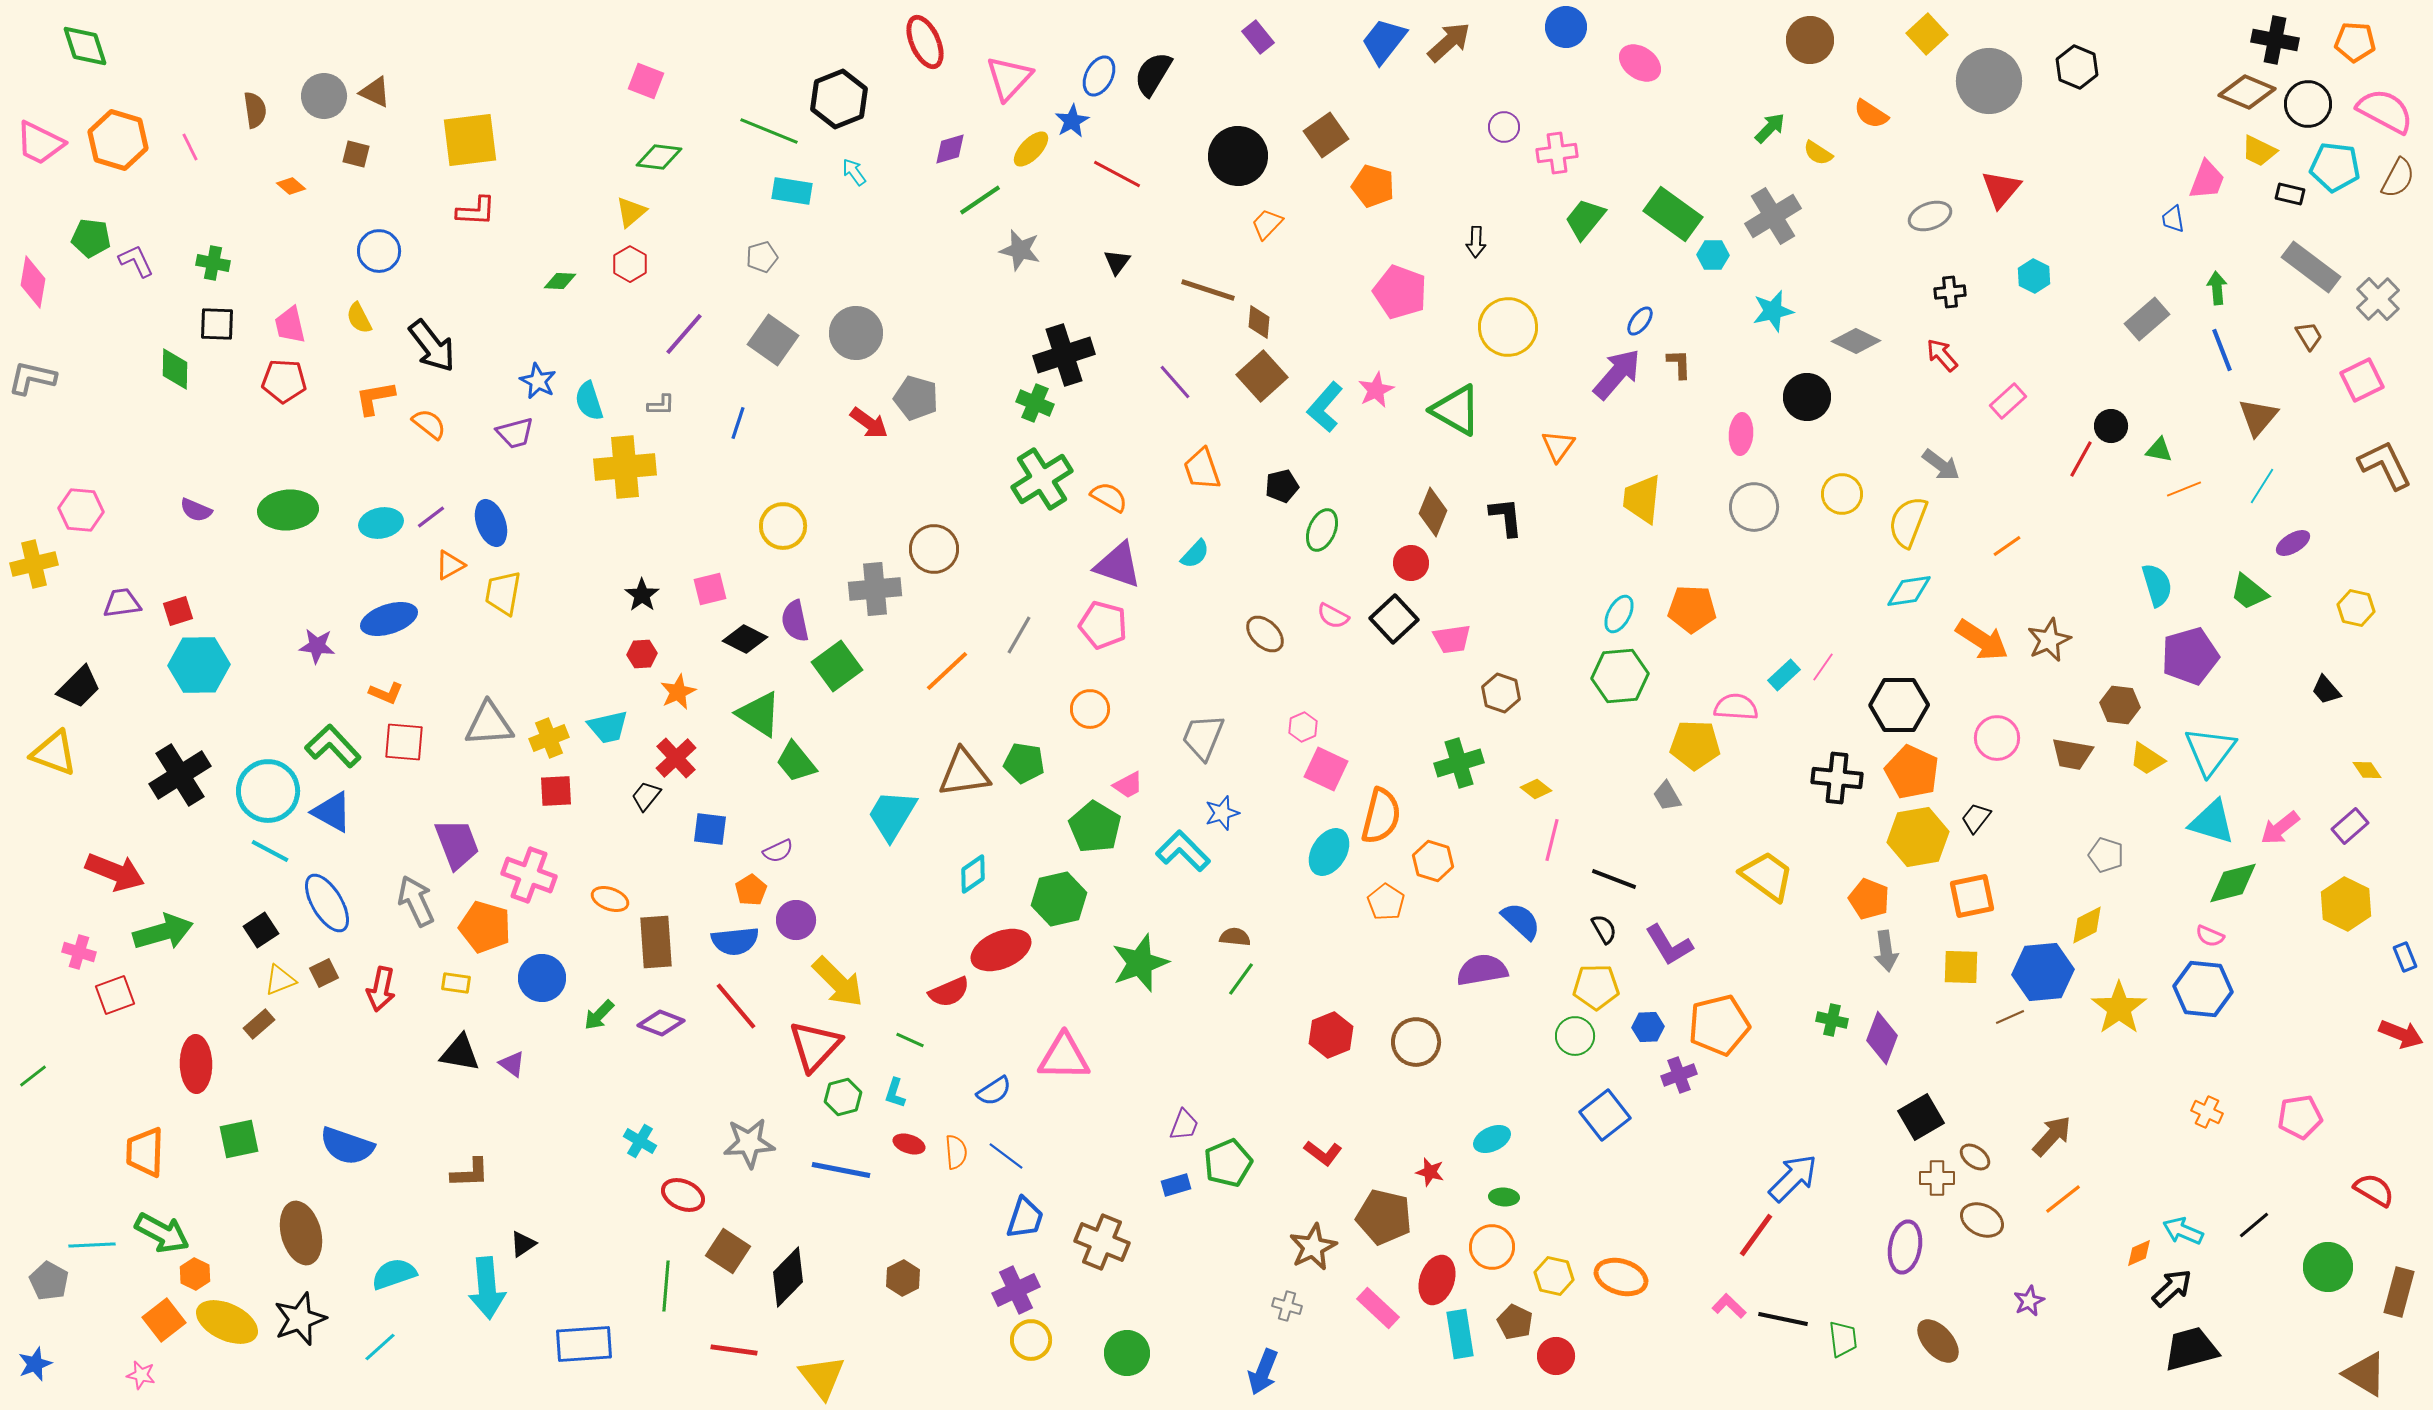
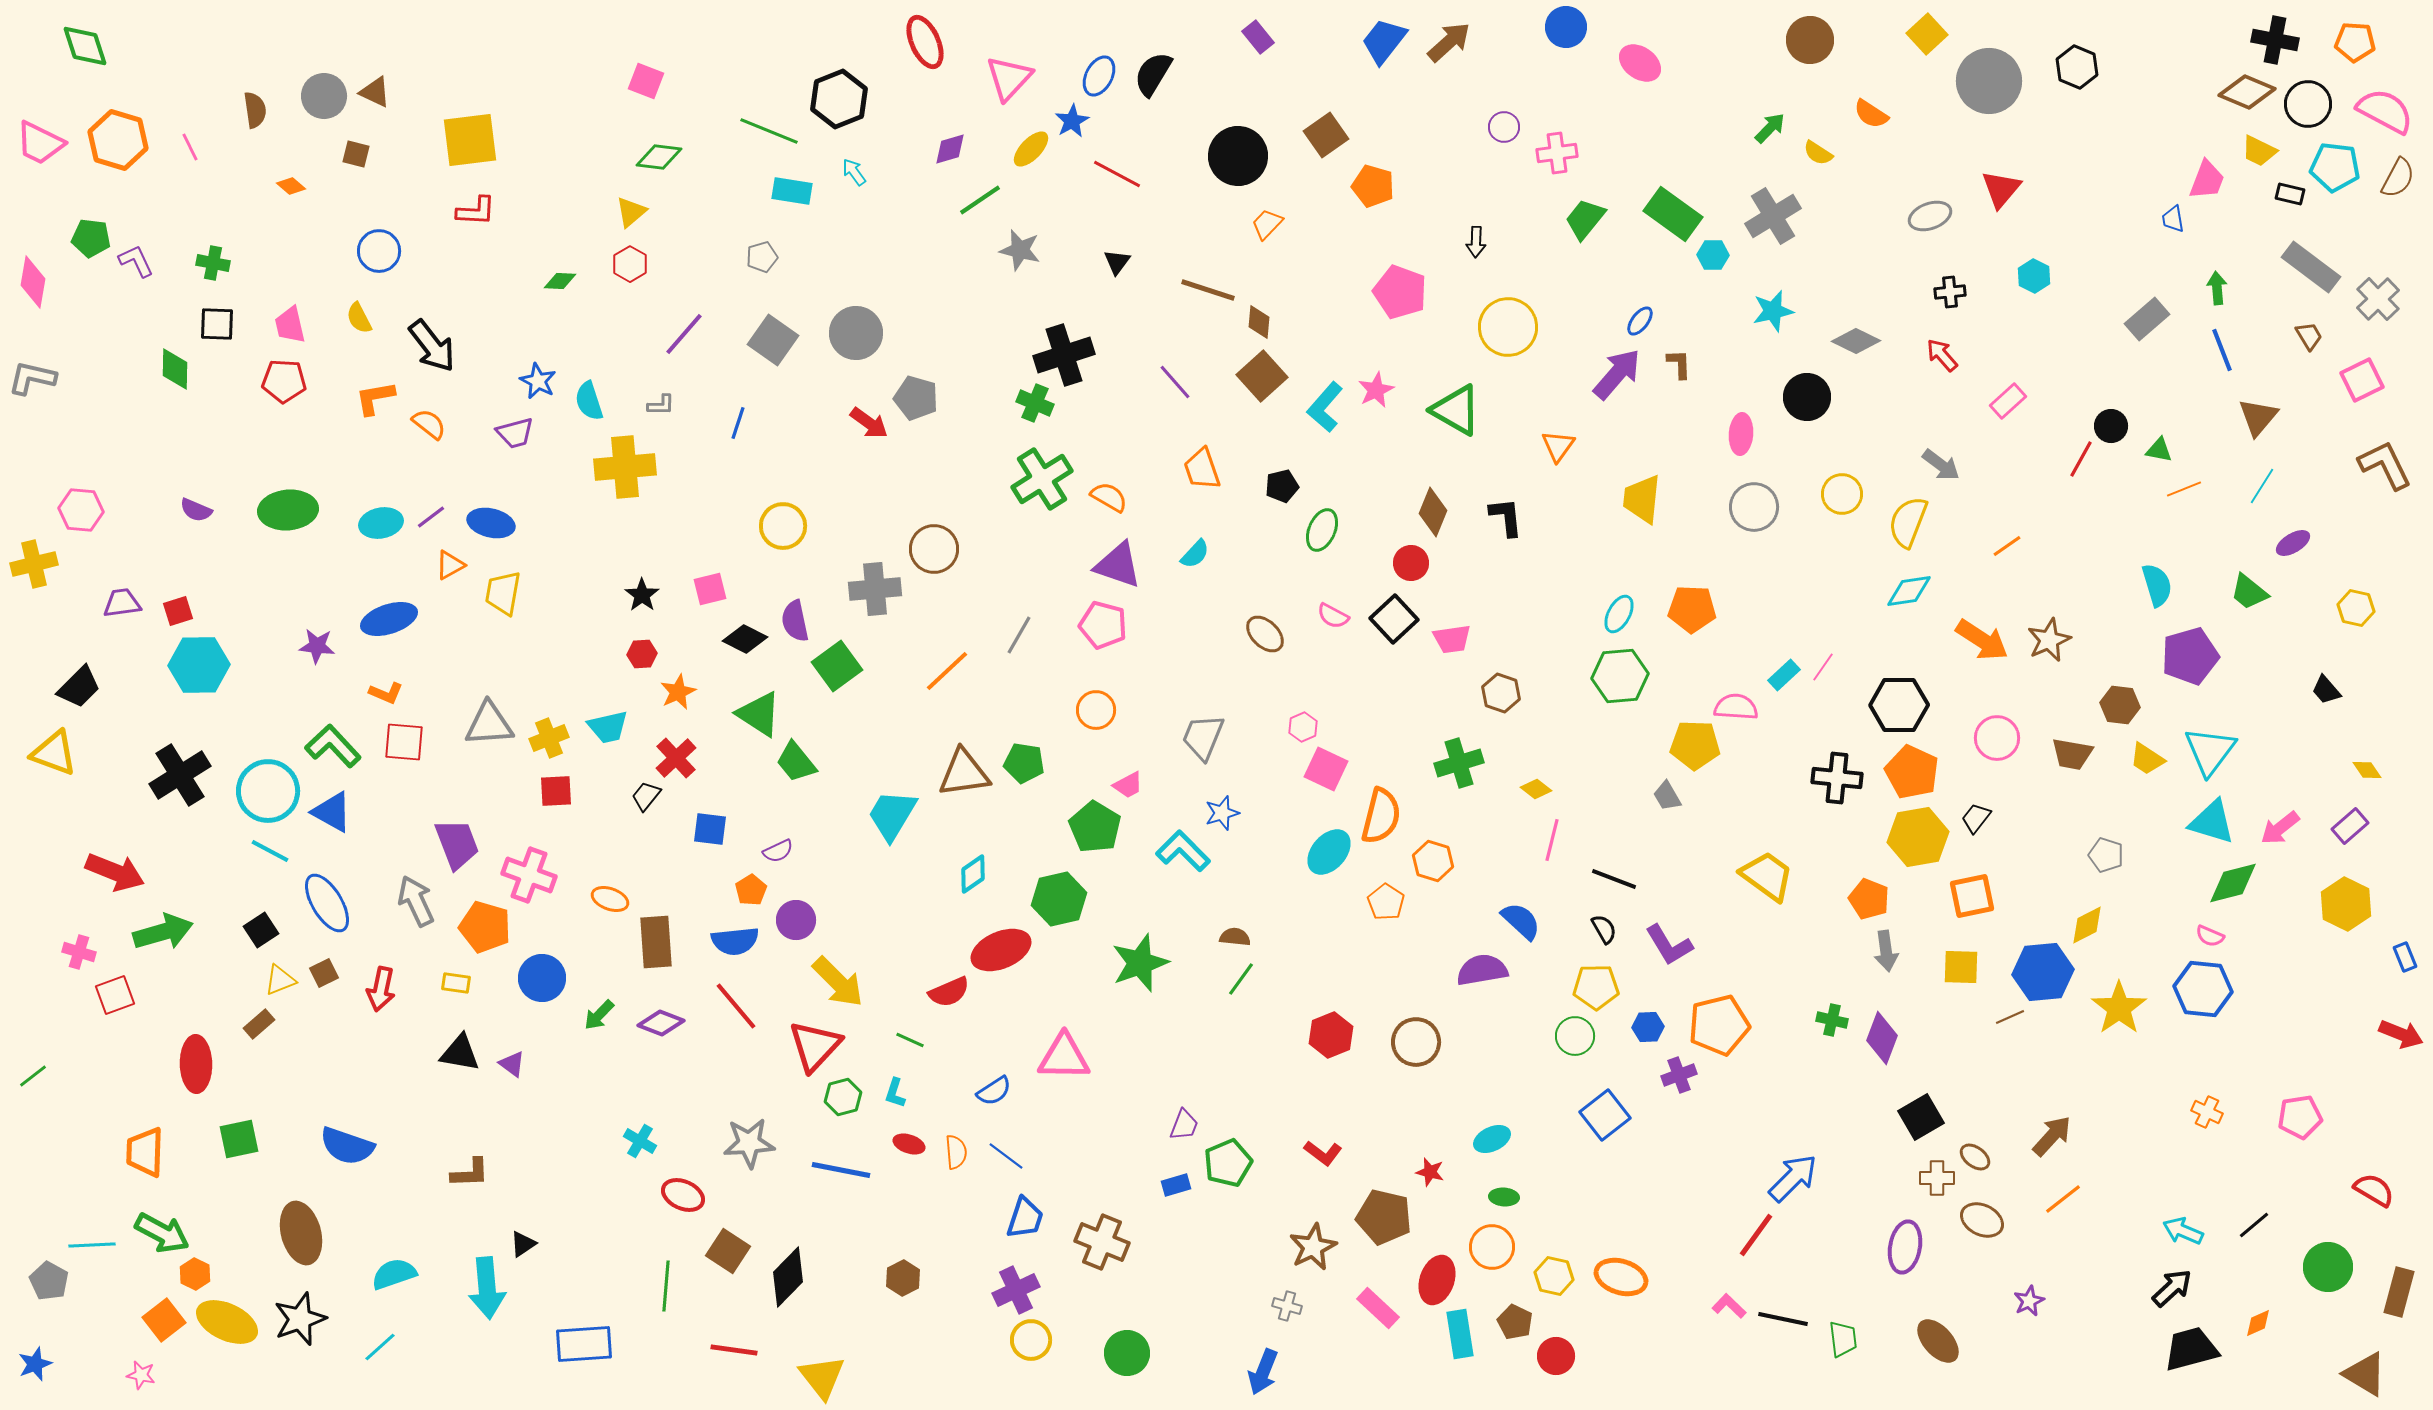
blue ellipse at (491, 523): rotated 57 degrees counterclockwise
orange circle at (1090, 709): moved 6 px right, 1 px down
cyan ellipse at (1329, 852): rotated 9 degrees clockwise
orange diamond at (2139, 1253): moved 119 px right, 70 px down
